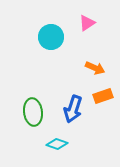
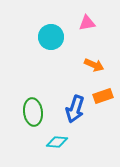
pink triangle: rotated 24 degrees clockwise
orange arrow: moved 1 px left, 3 px up
blue arrow: moved 2 px right
cyan diamond: moved 2 px up; rotated 15 degrees counterclockwise
